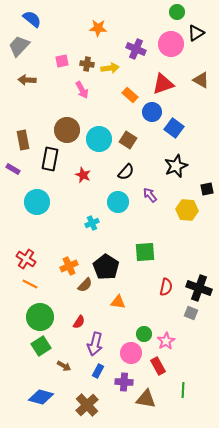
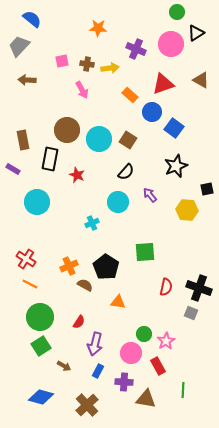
red star at (83, 175): moved 6 px left
brown semicircle at (85, 285): rotated 105 degrees counterclockwise
